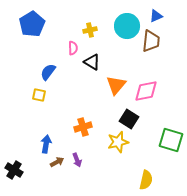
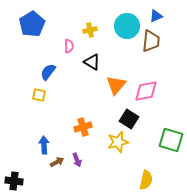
pink semicircle: moved 4 px left, 2 px up
blue arrow: moved 2 px left, 1 px down; rotated 12 degrees counterclockwise
black cross: moved 11 px down; rotated 24 degrees counterclockwise
